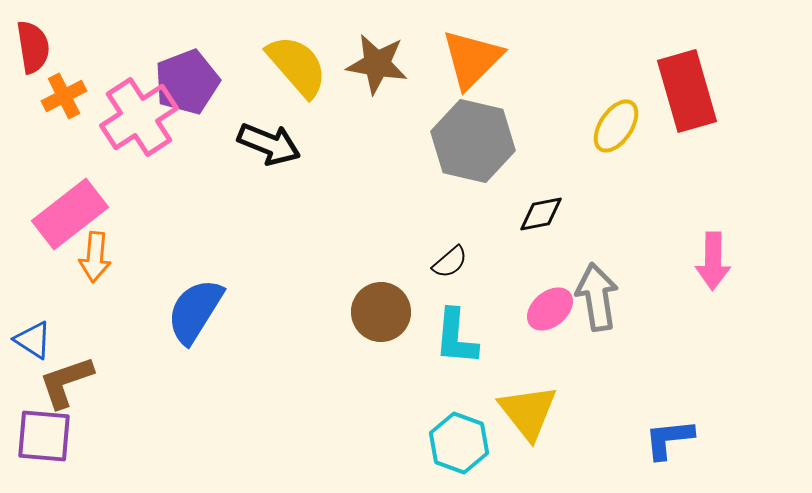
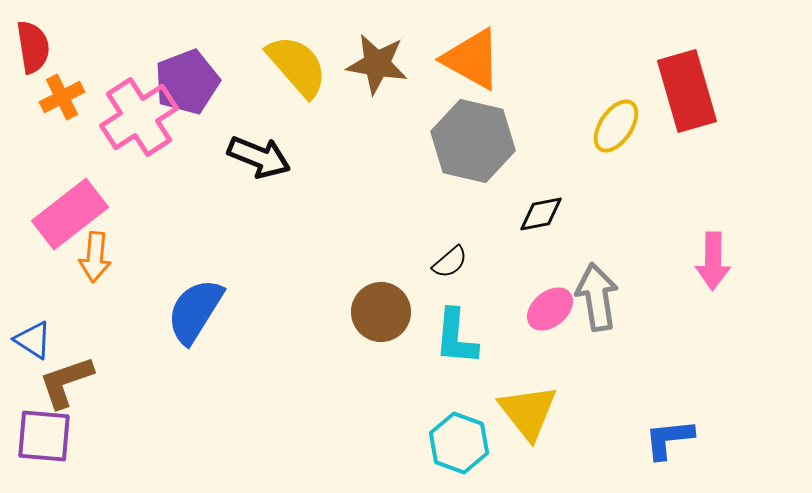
orange triangle: rotated 46 degrees counterclockwise
orange cross: moved 2 px left, 1 px down
black arrow: moved 10 px left, 13 px down
